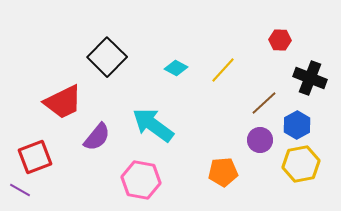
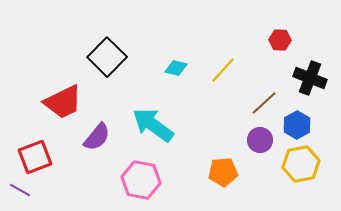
cyan diamond: rotated 15 degrees counterclockwise
